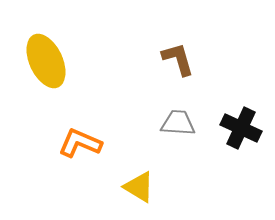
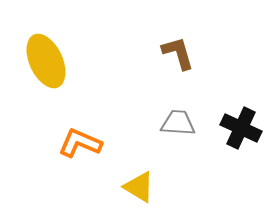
brown L-shape: moved 6 px up
